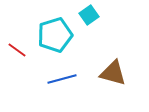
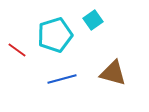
cyan square: moved 4 px right, 5 px down
